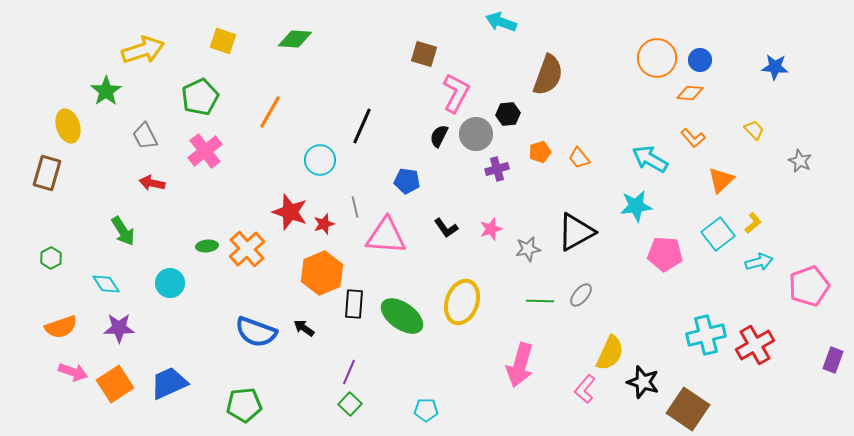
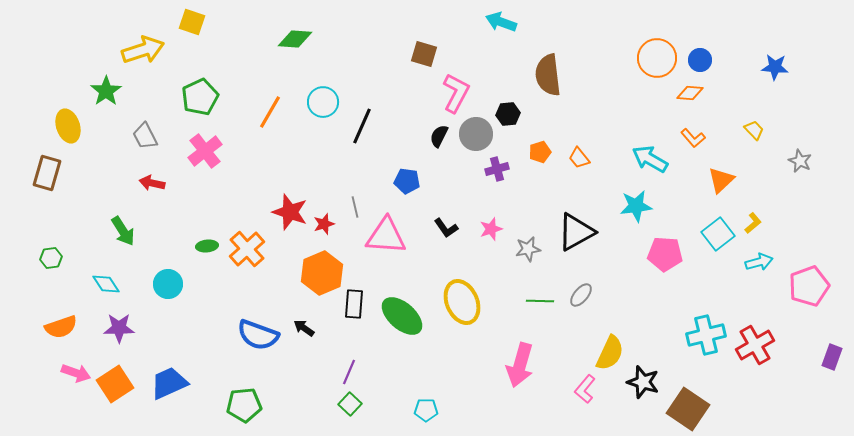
yellow square at (223, 41): moved 31 px left, 19 px up
brown semicircle at (548, 75): rotated 153 degrees clockwise
cyan circle at (320, 160): moved 3 px right, 58 px up
green hexagon at (51, 258): rotated 20 degrees clockwise
cyan circle at (170, 283): moved 2 px left, 1 px down
yellow ellipse at (462, 302): rotated 42 degrees counterclockwise
green ellipse at (402, 316): rotated 6 degrees clockwise
blue semicircle at (256, 332): moved 2 px right, 3 px down
purple rectangle at (833, 360): moved 1 px left, 3 px up
pink arrow at (73, 372): moved 3 px right, 1 px down
